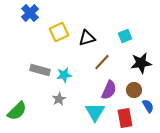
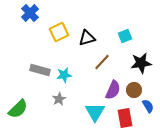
purple semicircle: moved 4 px right
green semicircle: moved 1 px right, 2 px up
